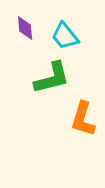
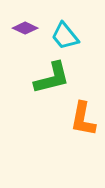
purple diamond: rotated 60 degrees counterclockwise
orange L-shape: rotated 6 degrees counterclockwise
